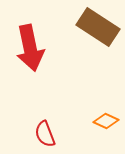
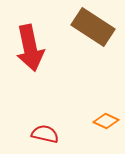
brown rectangle: moved 5 px left
red semicircle: rotated 124 degrees clockwise
